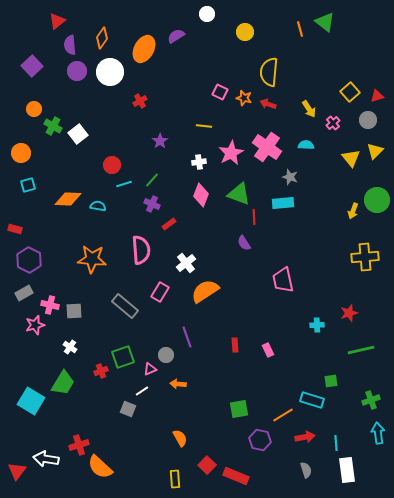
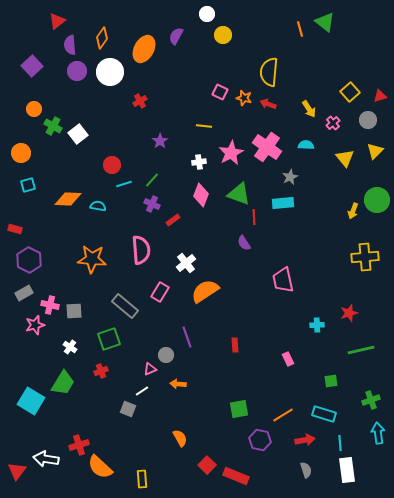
yellow circle at (245, 32): moved 22 px left, 3 px down
purple semicircle at (176, 36): rotated 30 degrees counterclockwise
red triangle at (377, 96): moved 3 px right
yellow triangle at (351, 158): moved 6 px left
gray star at (290, 177): rotated 28 degrees clockwise
red rectangle at (169, 224): moved 4 px right, 4 px up
pink rectangle at (268, 350): moved 20 px right, 9 px down
green square at (123, 357): moved 14 px left, 18 px up
cyan rectangle at (312, 400): moved 12 px right, 14 px down
red arrow at (305, 437): moved 3 px down
cyan line at (336, 443): moved 4 px right
yellow rectangle at (175, 479): moved 33 px left
